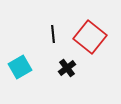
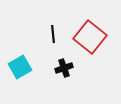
black cross: moved 3 px left; rotated 18 degrees clockwise
